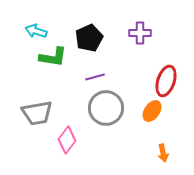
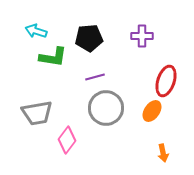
purple cross: moved 2 px right, 3 px down
black pentagon: rotated 20 degrees clockwise
